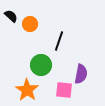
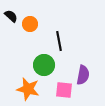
black line: rotated 30 degrees counterclockwise
green circle: moved 3 px right
purple semicircle: moved 2 px right, 1 px down
orange star: moved 1 px right, 1 px up; rotated 20 degrees counterclockwise
